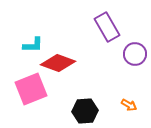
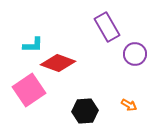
pink square: moved 2 px left, 1 px down; rotated 12 degrees counterclockwise
